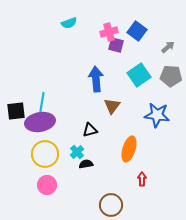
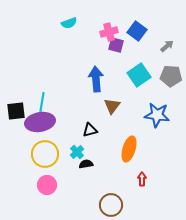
gray arrow: moved 1 px left, 1 px up
